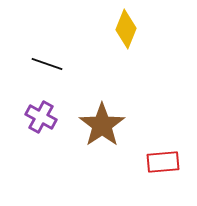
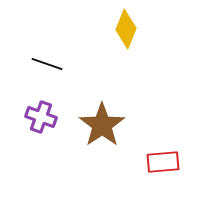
purple cross: rotated 8 degrees counterclockwise
